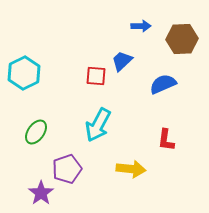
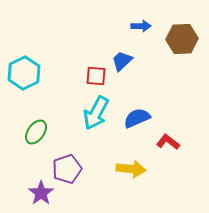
blue semicircle: moved 26 px left, 34 px down
cyan arrow: moved 2 px left, 12 px up
red L-shape: moved 2 px right, 2 px down; rotated 120 degrees clockwise
